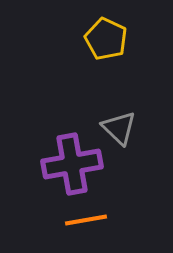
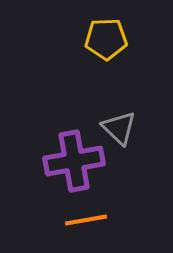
yellow pentagon: rotated 27 degrees counterclockwise
purple cross: moved 2 px right, 3 px up
